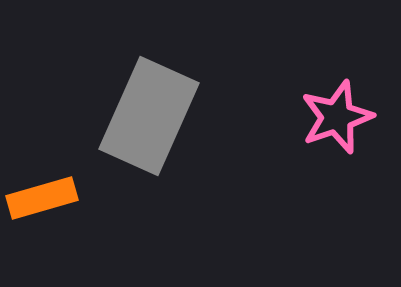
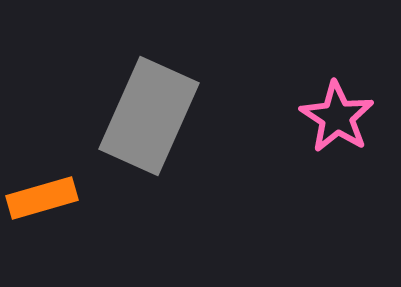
pink star: rotated 20 degrees counterclockwise
